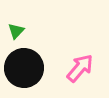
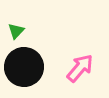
black circle: moved 1 px up
